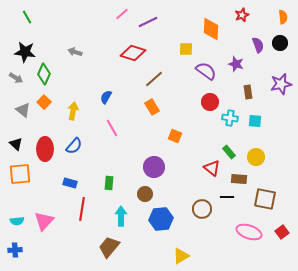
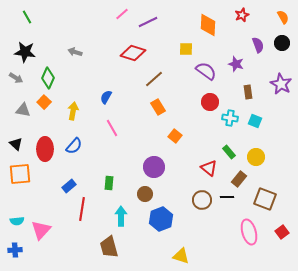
orange semicircle at (283, 17): rotated 24 degrees counterclockwise
orange diamond at (211, 29): moved 3 px left, 4 px up
black circle at (280, 43): moved 2 px right
green diamond at (44, 74): moved 4 px right, 4 px down
purple star at (281, 84): rotated 30 degrees counterclockwise
orange rectangle at (152, 107): moved 6 px right
gray triangle at (23, 110): rotated 28 degrees counterclockwise
cyan square at (255, 121): rotated 16 degrees clockwise
orange square at (175, 136): rotated 16 degrees clockwise
red triangle at (212, 168): moved 3 px left
brown rectangle at (239, 179): rotated 56 degrees counterclockwise
blue rectangle at (70, 183): moved 1 px left, 3 px down; rotated 56 degrees counterclockwise
brown square at (265, 199): rotated 10 degrees clockwise
brown circle at (202, 209): moved 9 px up
blue hexagon at (161, 219): rotated 15 degrees counterclockwise
pink triangle at (44, 221): moved 3 px left, 9 px down
pink ellipse at (249, 232): rotated 55 degrees clockwise
brown trapezoid at (109, 247): rotated 55 degrees counterclockwise
yellow triangle at (181, 256): rotated 48 degrees clockwise
